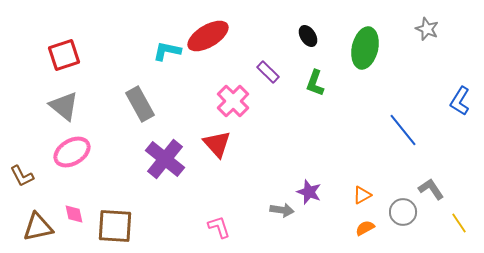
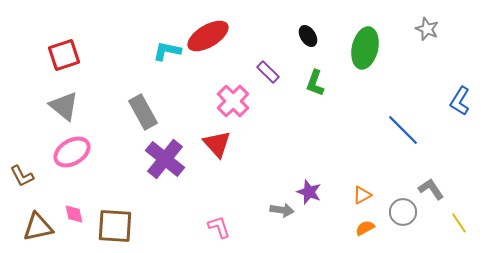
gray rectangle: moved 3 px right, 8 px down
blue line: rotated 6 degrees counterclockwise
